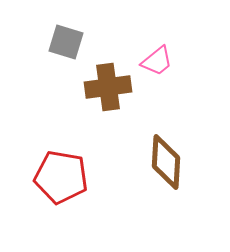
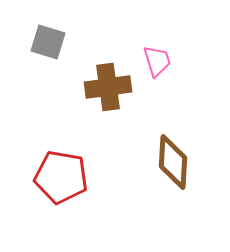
gray square: moved 18 px left
pink trapezoid: rotated 68 degrees counterclockwise
brown diamond: moved 7 px right
